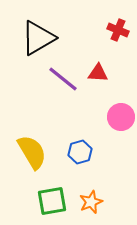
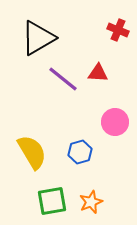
pink circle: moved 6 px left, 5 px down
